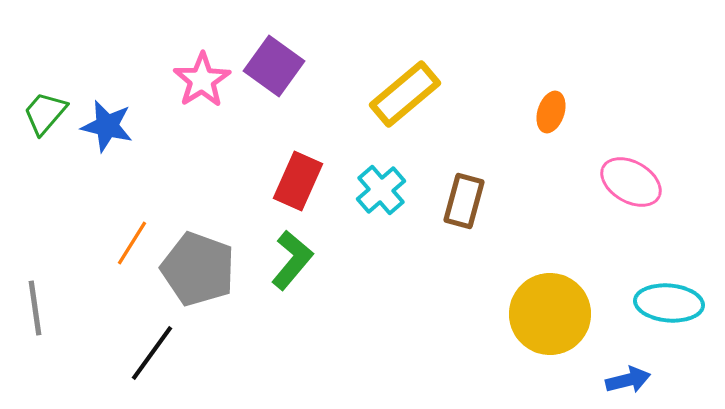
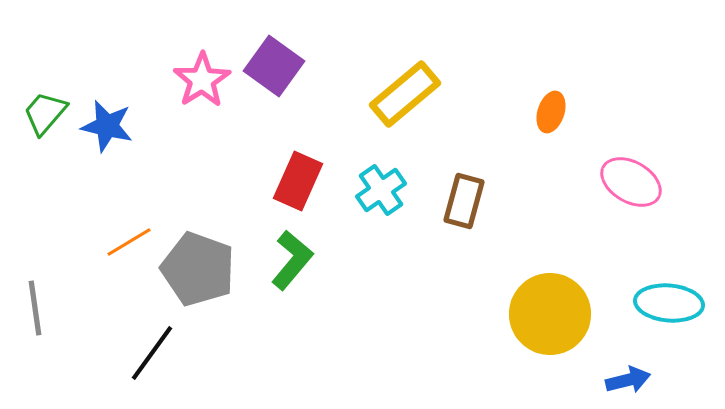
cyan cross: rotated 6 degrees clockwise
orange line: moved 3 px left, 1 px up; rotated 27 degrees clockwise
